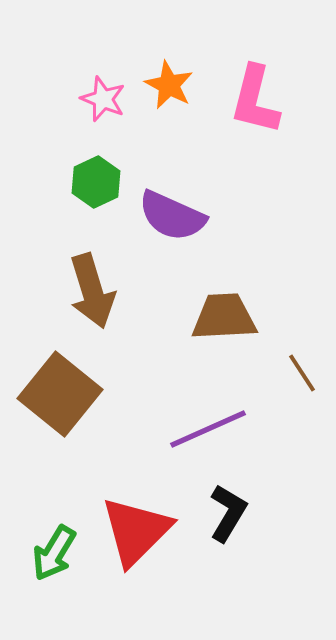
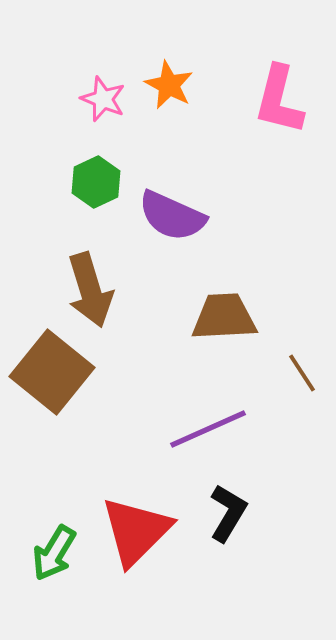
pink L-shape: moved 24 px right
brown arrow: moved 2 px left, 1 px up
brown square: moved 8 px left, 22 px up
